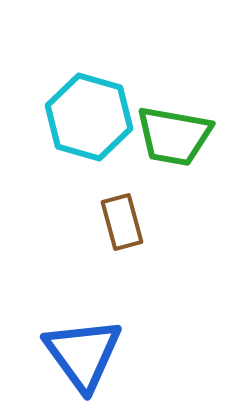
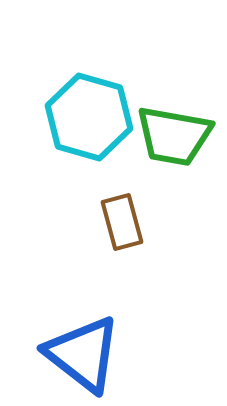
blue triangle: rotated 16 degrees counterclockwise
